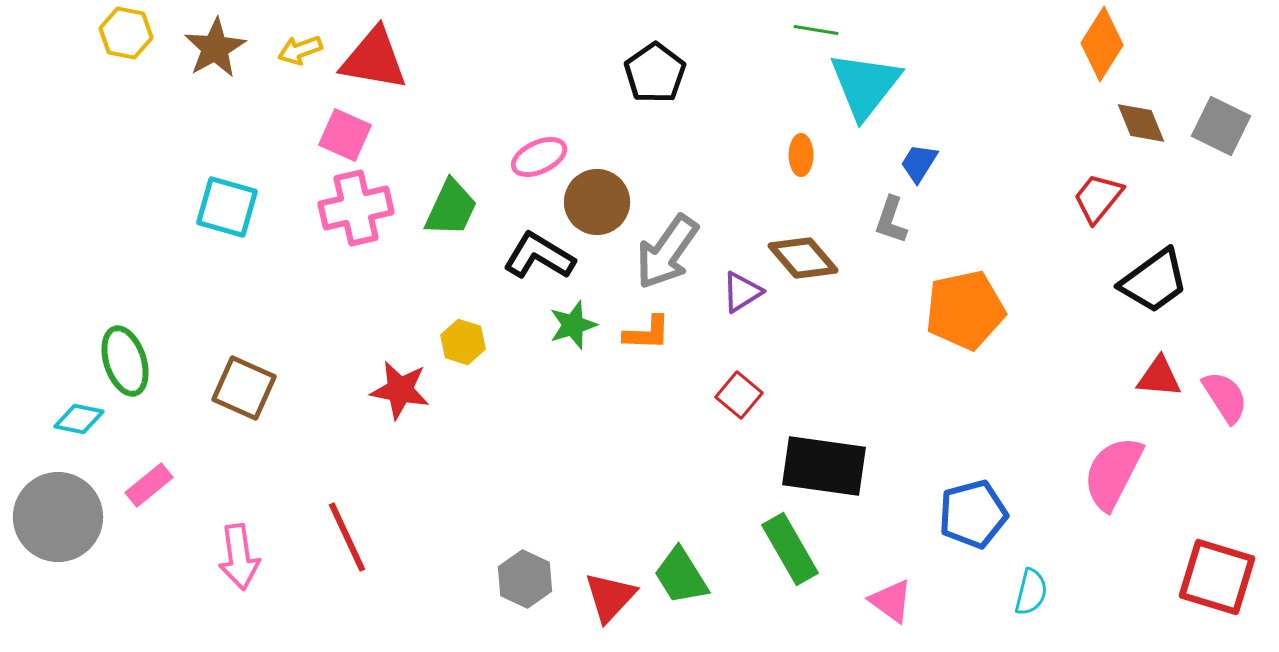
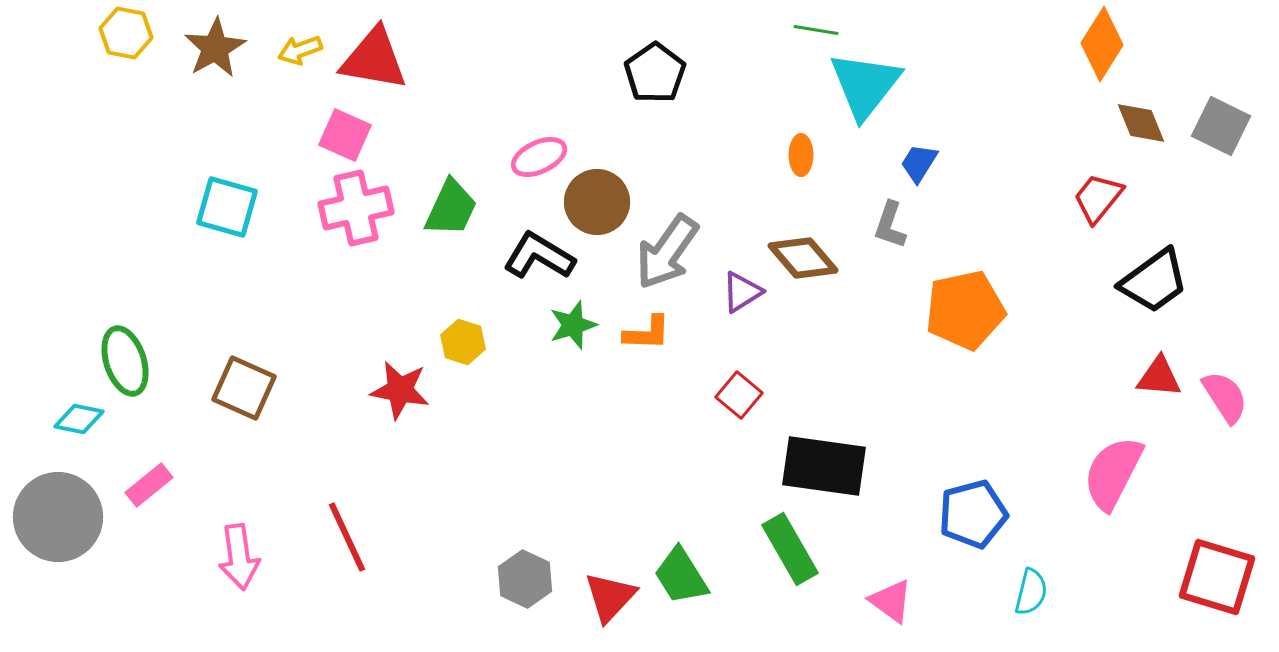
gray L-shape at (891, 220): moved 1 px left, 5 px down
